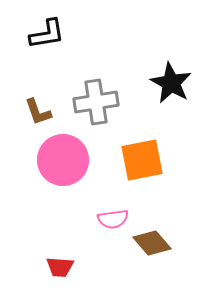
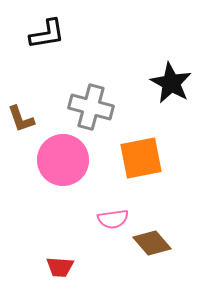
gray cross: moved 5 px left, 5 px down; rotated 24 degrees clockwise
brown L-shape: moved 17 px left, 7 px down
orange square: moved 1 px left, 2 px up
